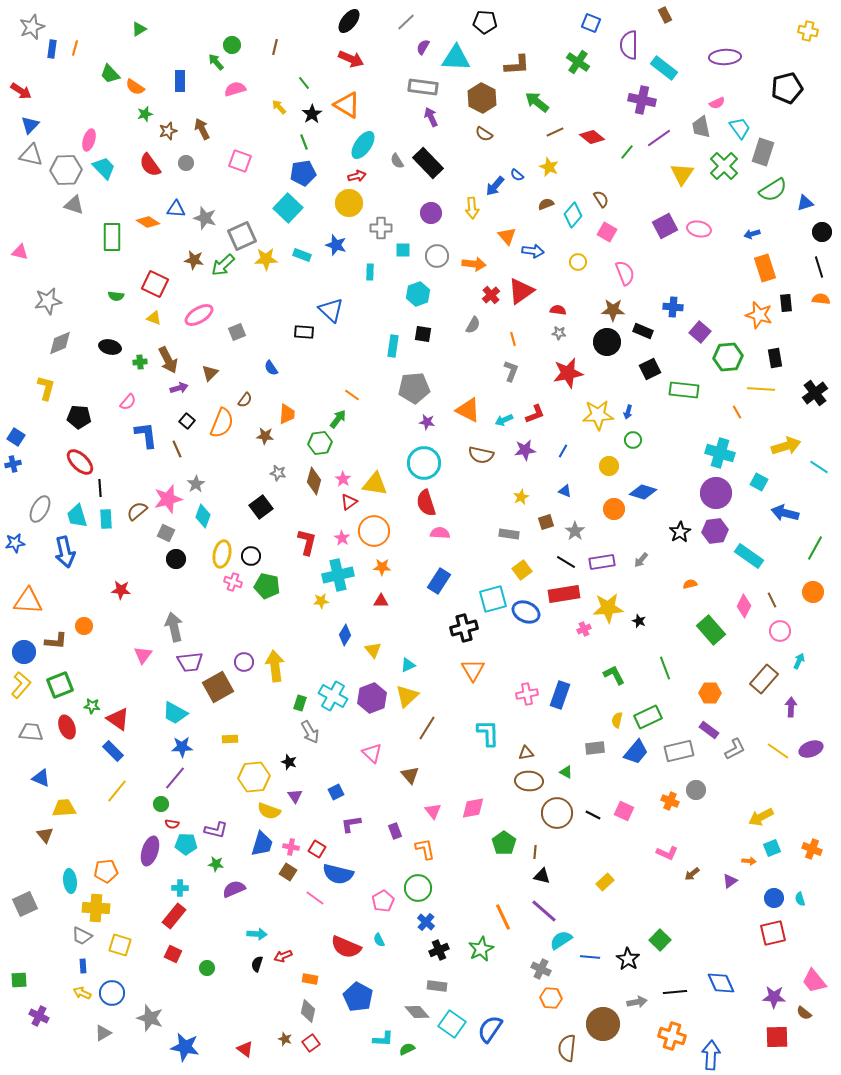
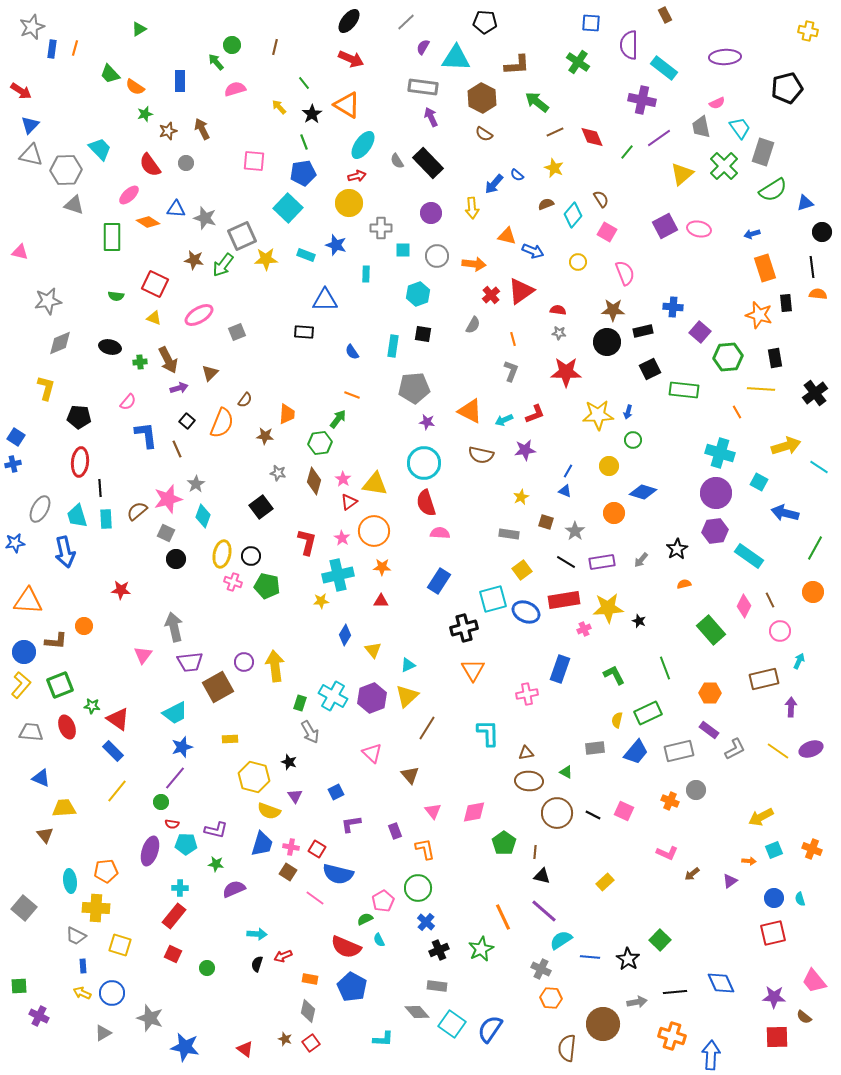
blue square at (591, 23): rotated 18 degrees counterclockwise
red diamond at (592, 137): rotated 30 degrees clockwise
pink ellipse at (89, 140): moved 40 px right, 55 px down; rotated 30 degrees clockwise
pink square at (240, 161): moved 14 px right; rotated 15 degrees counterclockwise
yellow star at (549, 167): moved 5 px right, 1 px down
cyan trapezoid at (104, 168): moved 4 px left, 19 px up
yellow triangle at (682, 174): rotated 15 degrees clockwise
blue arrow at (495, 186): moved 1 px left, 2 px up
orange triangle at (507, 236): rotated 36 degrees counterclockwise
blue arrow at (533, 251): rotated 15 degrees clockwise
cyan rectangle at (302, 255): moved 4 px right
green arrow at (223, 265): rotated 10 degrees counterclockwise
black line at (819, 267): moved 7 px left; rotated 10 degrees clockwise
cyan rectangle at (370, 272): moved 4 px left, 2 px down
orange semicircle at (821, 299): moved 3 px left, 5 px up
blue triangle at (331, 310): moved 6 px left, 10 px up; rotated 44 degrees counterclockwise
black rectangle at (643, 331): rotated 36 degrees counterclockwise
blue semicircle at (271, 368): moved 81 px right, 16 px up
red star at (568, 373): moved 2 px left, 1 px up; rotated 12 degrees clockwise
orange line at (352, 395): rotated 14 degrees counterclockwise
orange triangle at (468, 410): moved 2 px right, 1 px down
blue line at (563, 451): moved 5 px right, 20 px down
red ellipse at (80, 462): rotated 52 degrees clockwise
orange circle at (614, 509): moved 4 px down
brown square at (546, 522): rotated 35 degrees clockwise
black star at (680, 532): moved 3 px left, 17 px down
orange semicircle at (690, 584): moved 6 px left
red rectangle at (564, 594): moved 6 px down
brown line at (772, 600): moved 2 px left
brown rectangle at (764, 679): rotated 36 degrees clockwise
blue rectangle at (560, 695): moved 26 px up
cyan trapezoid at (175, 713): rotated 56 degrees counterclockwise
green rectangle at (648, 717): moved 4 px up
blue star at (182, 747): rotated 15 degrees counterclockwise
yellow hexagon at (254, 777): rotated 20 degrees clockwise
green circle at (161, 804): moved 2 px up
pink diamond at (473, 808): moved 1 px right, 4 px down
cyan square at (772, 848): moved 2 px right, 2 px down
gray square at (25, 904): moved 1 px left, 4 px down; rotated 25 degrees counterclockwise
gray trapezoid at (82, 936): moved 6 px left
green square at (19, 980): moved 6 px down
blue pentagon at (358, 997): moved 6 px left, 10 px up
brown semicircle at (804, 1013): moved 4 px down
green semicircle at (407, 1049): moved 42 px left, 130 px up
